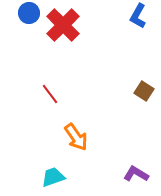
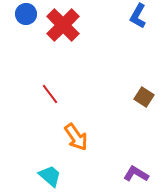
blue circle: moved 3 px left, 1 px down
brown square: moved 6 px down
cyan trapezoid: moved 3 px left, 1 px up; rotated 60 degrees clockwise
